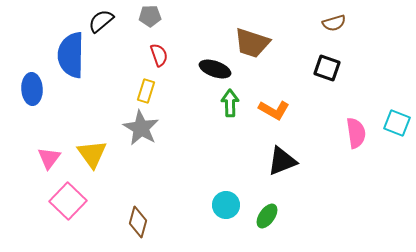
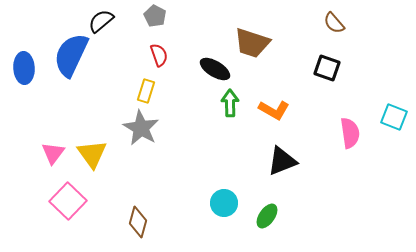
gray pentagon: moved 5 px right; rotated 30 degrees clockwise
brown semicircle: rotated 65 degrees clockwise
blue semicircle: rotated 24 degrees clockwise
black ellipse: rotated 12 degrees clockwise
blue ellipse: moved 8 px left, 21 px up
cyan square: moved 3 px left, 6 px up
pink semicircle: moved 6 px left
pink triangle: moved 4 px right, 5 px up
cyan circle: moved 2 px left, 2 px up
